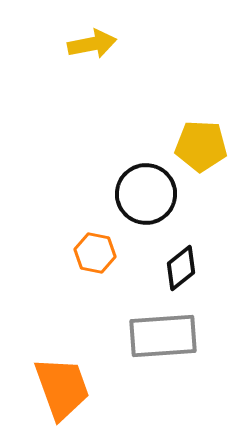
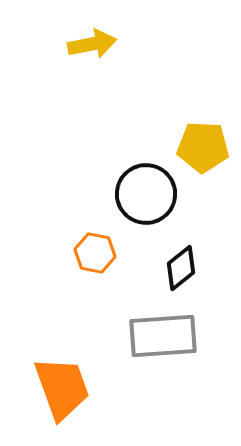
yellow pentagon: moved 2 px right, 1 px down
